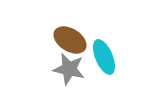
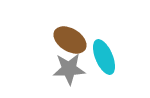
gray star: rotated 16 degrees counterclockwise
